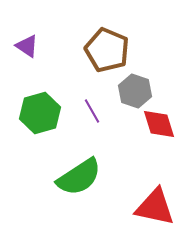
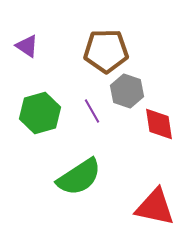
brown pentagon: moved 1 px left, 1 px down; rotated 24 degrees counterclockwise
gray hexagon: moved 8 px left
red diamond: rotated 9 degrees clockwise
